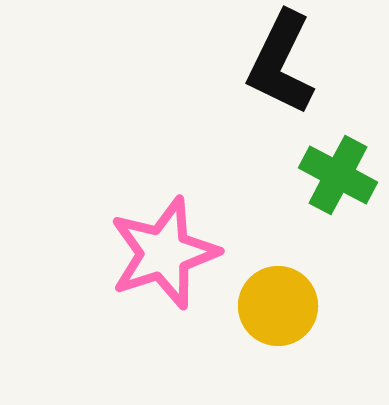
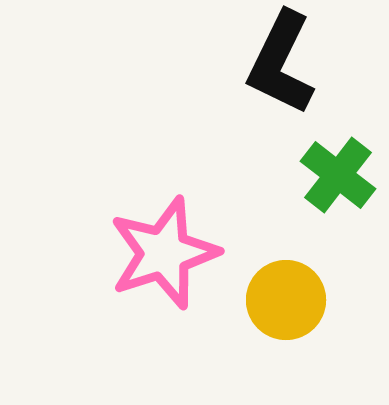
green cross: rotated 10 degrees clockwise
yellow circle: moved 8 px right, 6 px up
